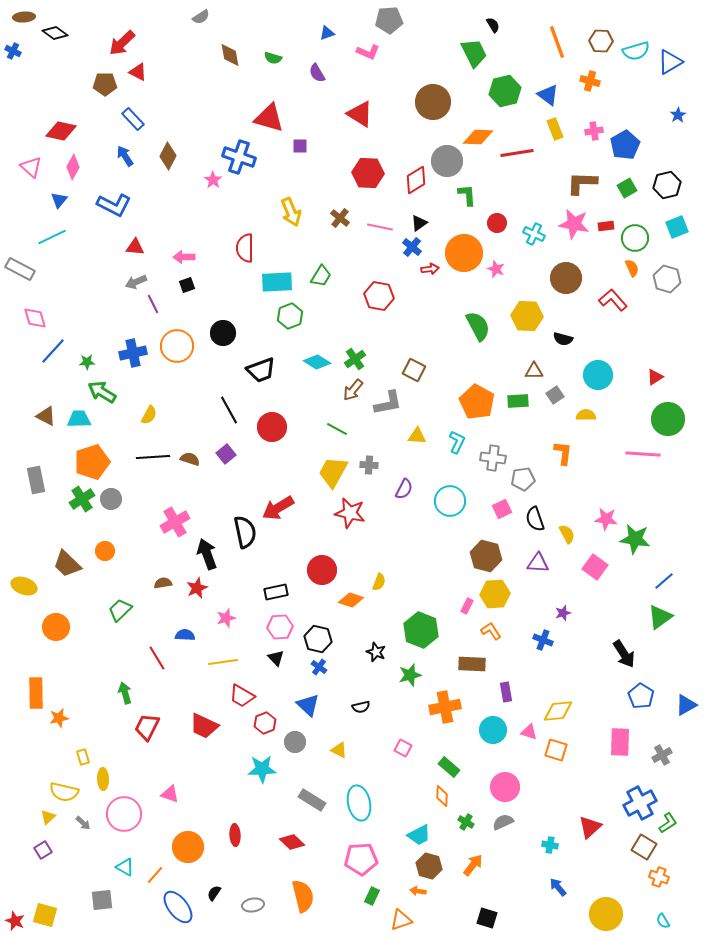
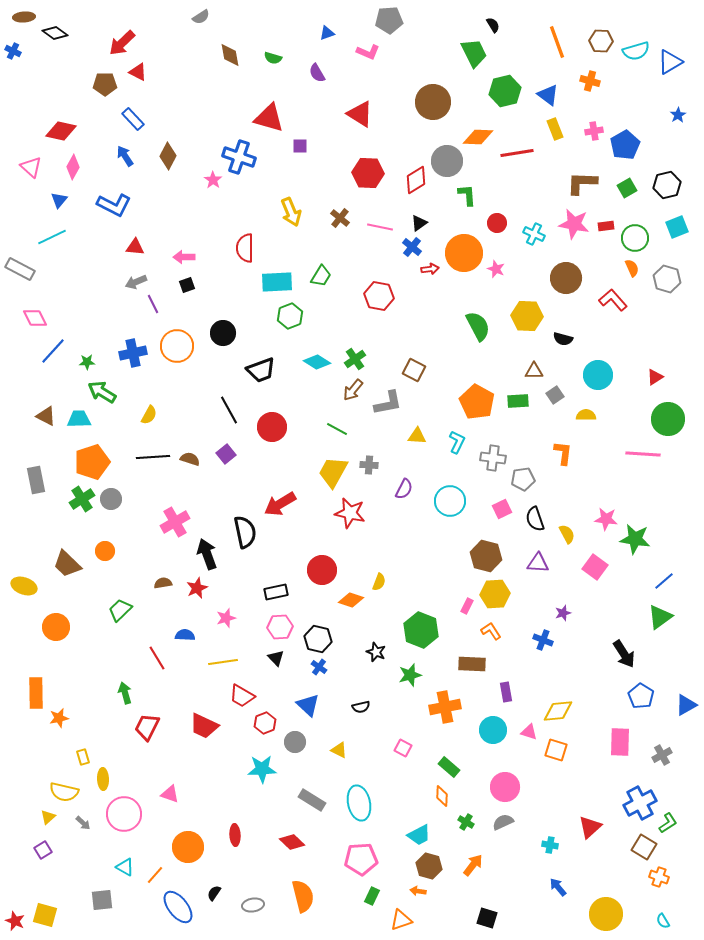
pink diamond at (35, 318): rotated 10 degrees counterclockwise
red arrow at (278, 508): moved 2 px right, 4 px up
